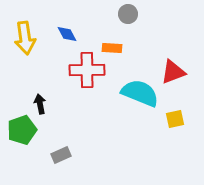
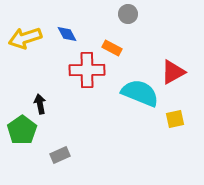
yellow arrow: rotated 80 degrees clockwise
orange rectangle: rotated 24 degrees clockwise
red triangle: rotated 8 degrees counterclockwise
green pentagon: rotated 16 degrees counterclockwise
gray rectangle: moved 1 px left
